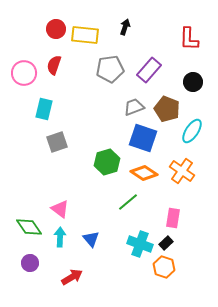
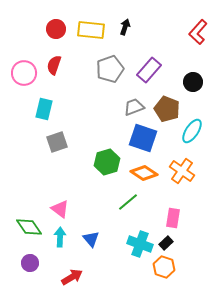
yellow rectangle: moved 6 px right, 5 px up
red L-shape: moved 9 px right, 7 px up; rotated 40 degrees clockwise
gray pentagon: rotated 12 degrees counterclockwise
